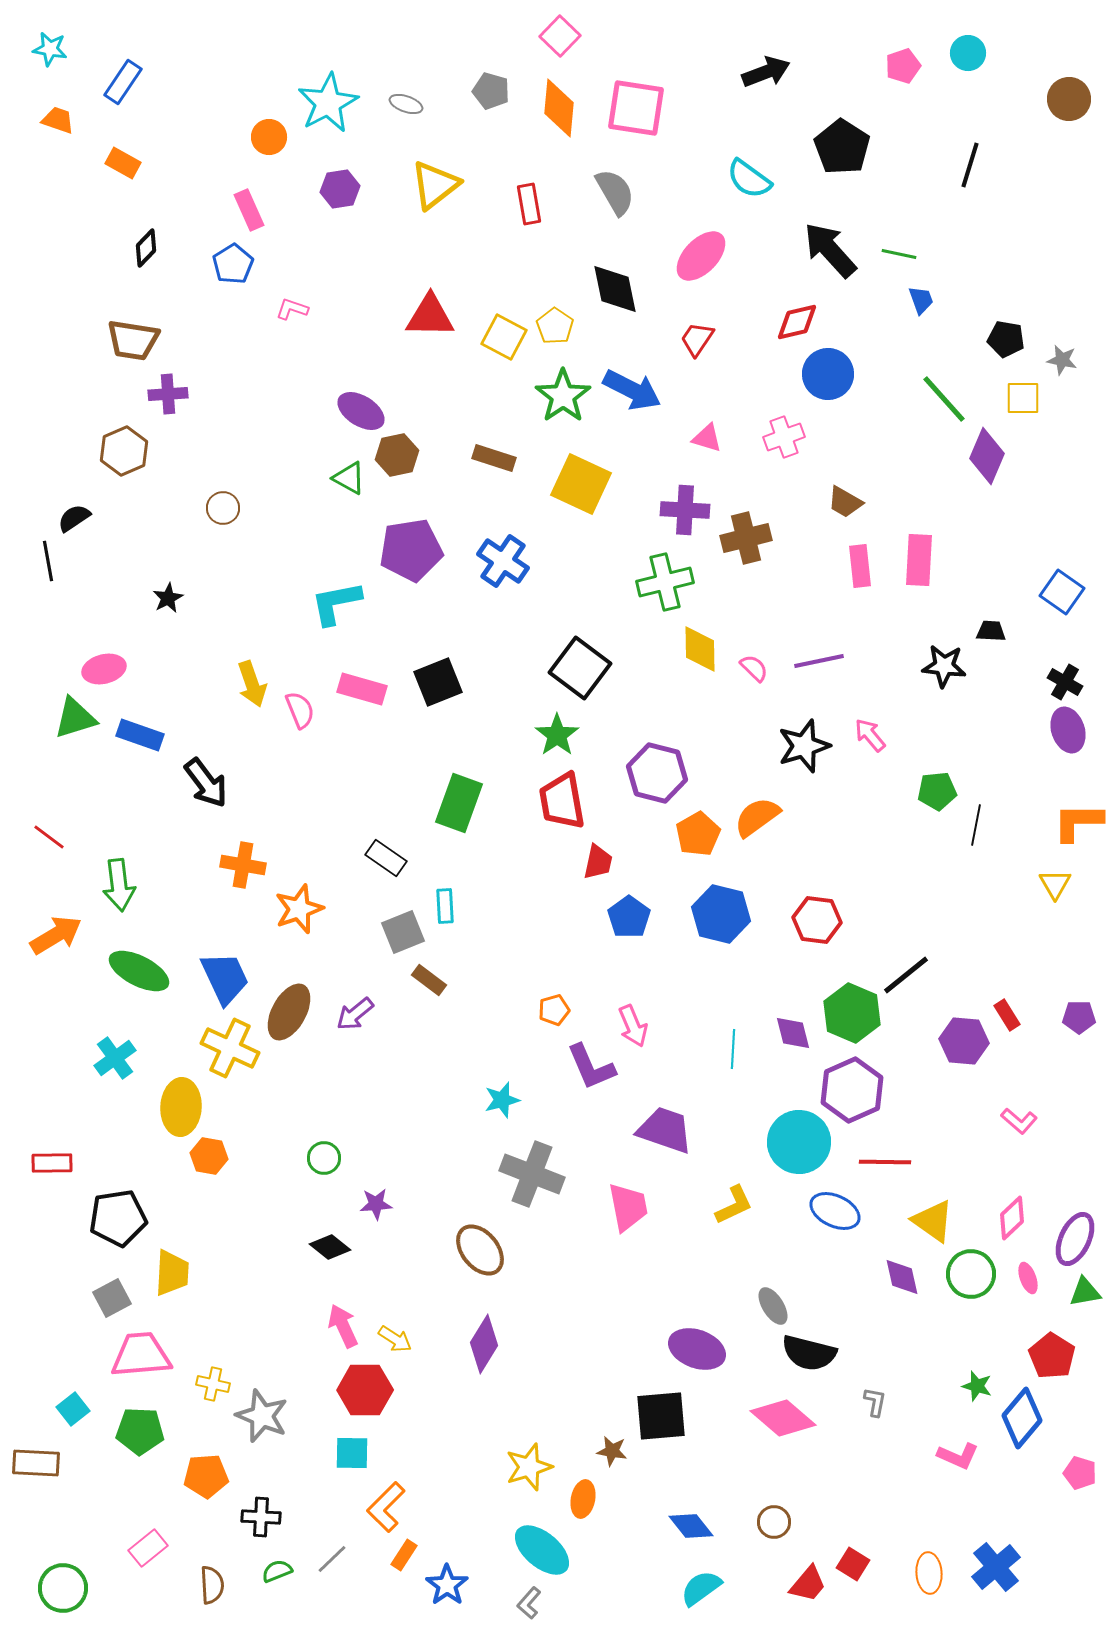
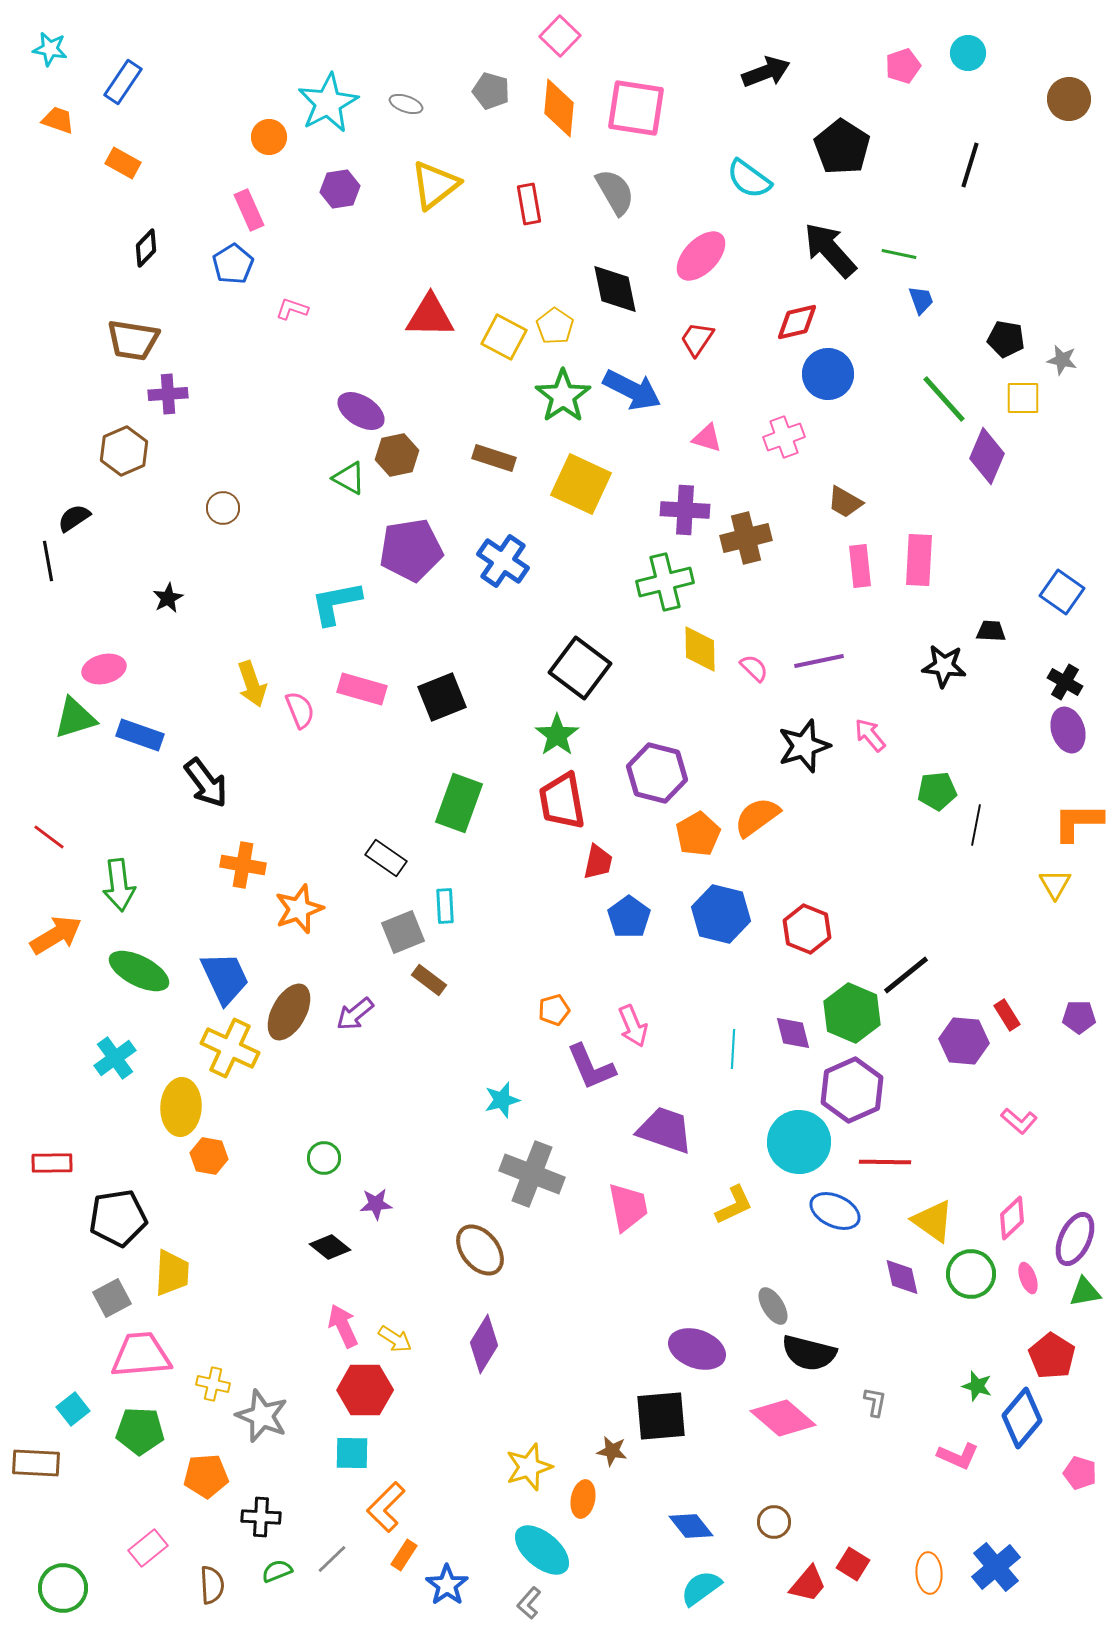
black square at (438, 682): moved 4 px right, 15 px down
red hexagon at (817, 920): moved 10 px left, 9 px down; rotated 15 degrees clockwise
